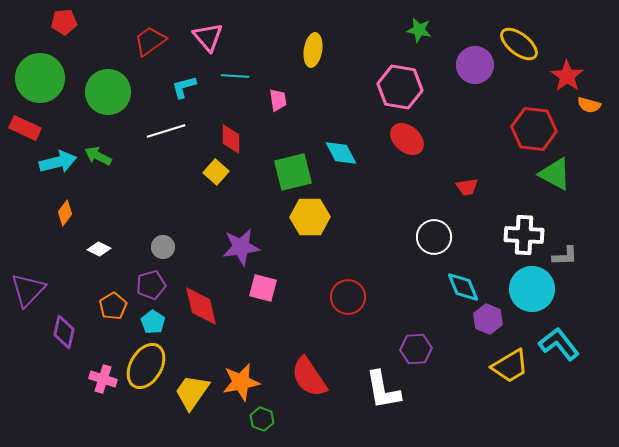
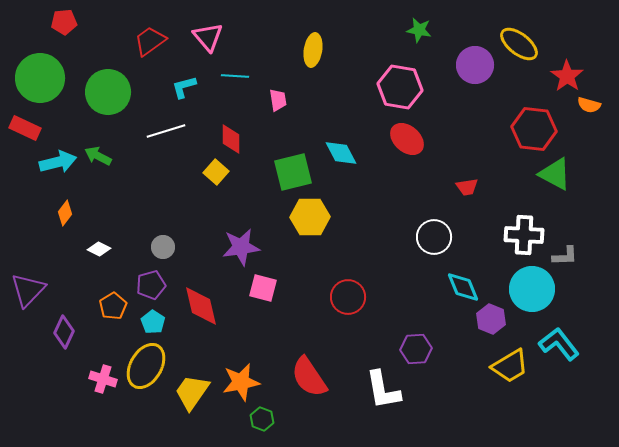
purple hexagon at (488, 319): moved 3 px right
purple diamond at (64, 332): rotated 12 degrees clockwise
